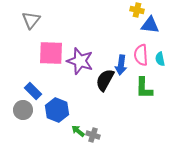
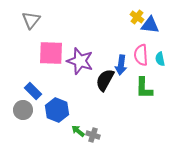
yellow cross: moved 7 px down; rotated 24 degrees clockwise
